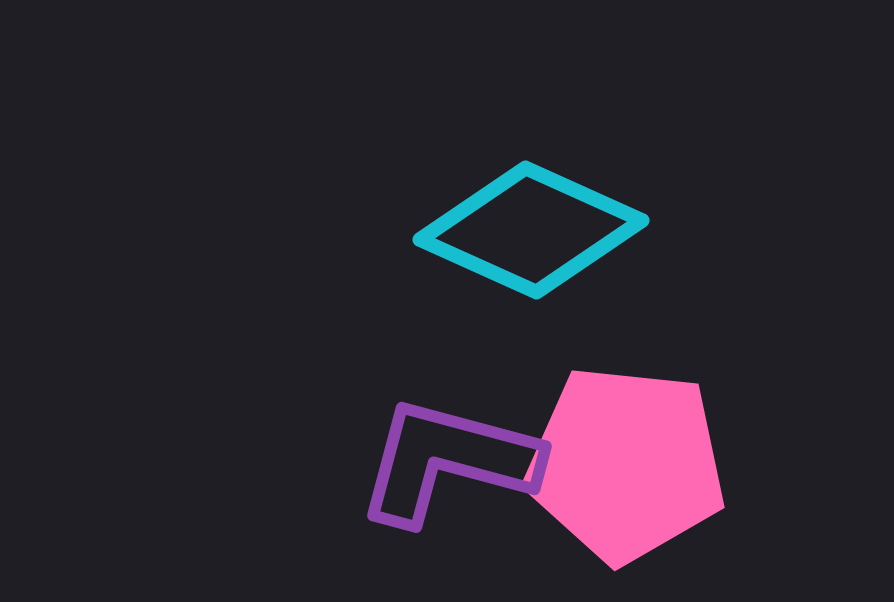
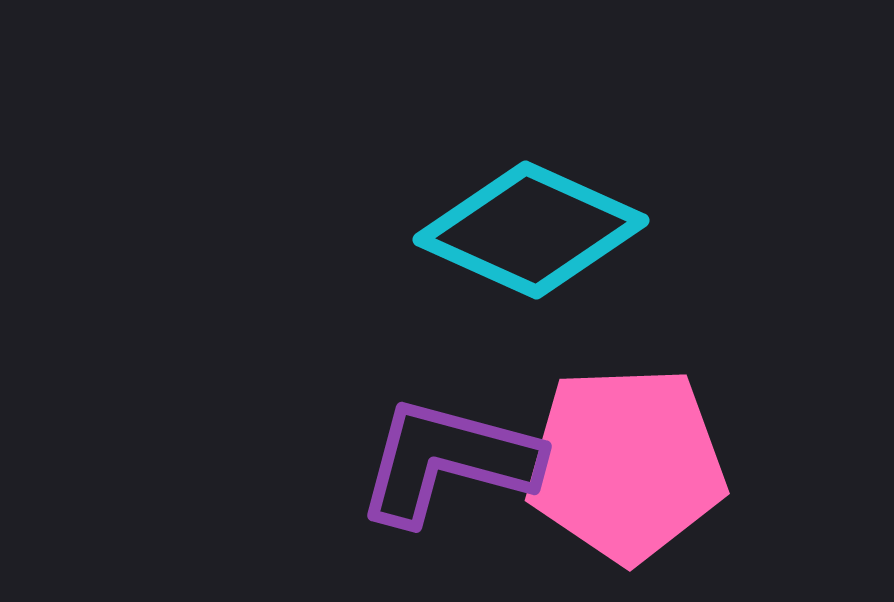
pink pentagon: rotated 8 degrees counterclockwise
